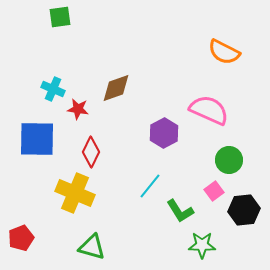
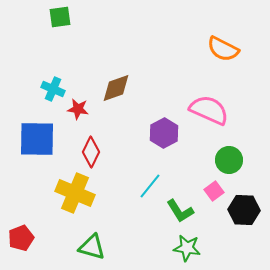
orange semicircle: moved 1 px left, 3 px up
black hexagon: rotated 8 degrees clockwise
green star: moved 15 px left, 3 px down; rotated 8 degrees clockwise
